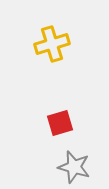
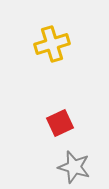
red square: rotated 8 degrees counterclockwise
